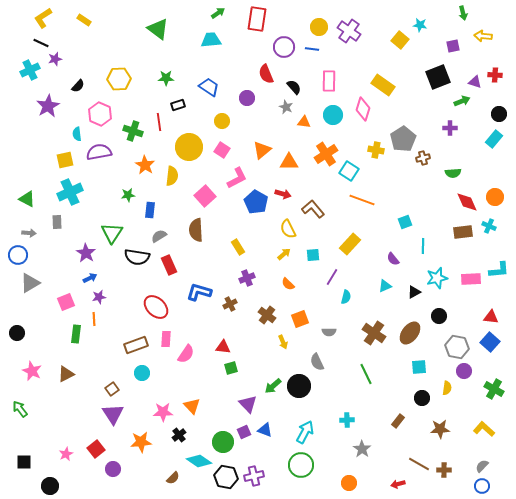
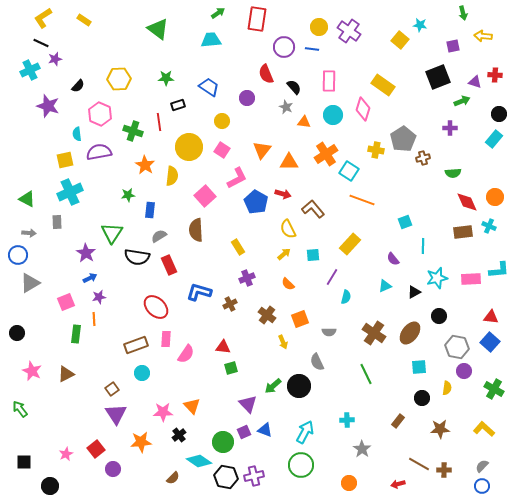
purple star at (48, 106): rotated 25 degrees counterclockwise
orange triangle at (262, 150): rotated 12 degrees counterclockwise
purple triangle at (113, 414): moved 3 px right
